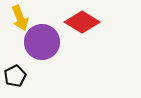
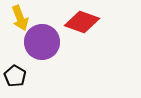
red diamond: rotated 12 degrees counterclockwise
black pentagon: rotated 15 degrees counterclockwise
